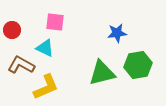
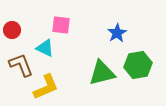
pink square: moved 6 px right, 3 px down
blue star: rotated 24 degrees counterclockwise
brown L-shape: rotated 40 degrees clockwise
